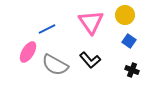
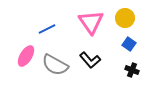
yellow circle: moved 3 px down
blue square: moved 3 px down
pink ellipse: moved 2 px left, 4 px down
